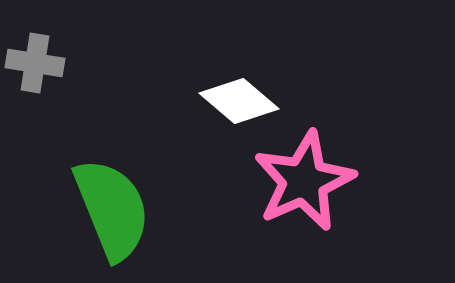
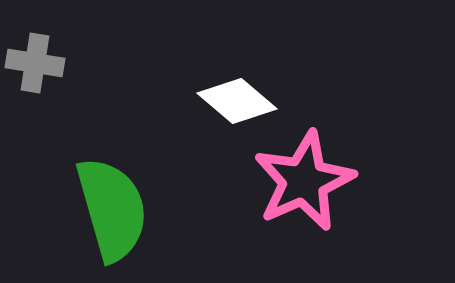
white diamond: moved 2 px left
green semicircle: rotated 6 degrees clockwise
